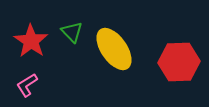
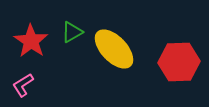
green triangle: rotated 45 degrees clockwise
yellow ellipse: rotated 9 degrees counterclockwise
pink L-shape: moved 4 px left
